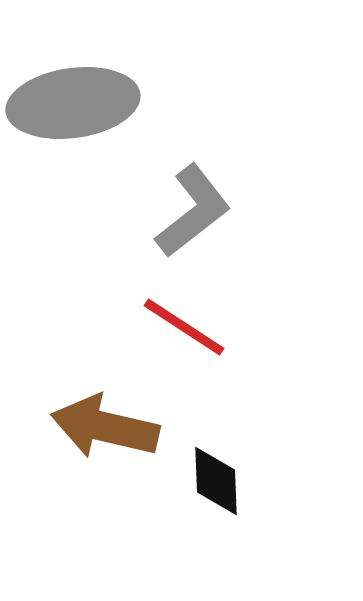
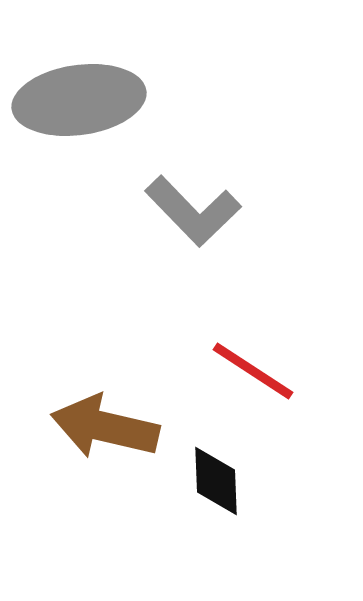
gray ellipse: moved 6 px right, 3 px up
gray L-shape: rotated 84 degrees clockwise
red line: moved 69 px right, 44 px down
